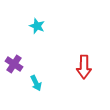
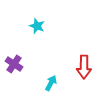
cyan arrow: moved 15 px right; rotated 126 degrees counterclockwise
